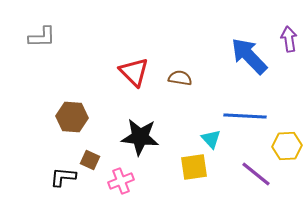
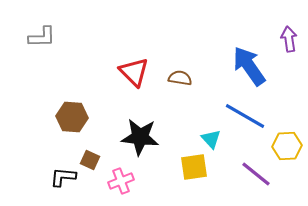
blue arrow: moved 10 px down; rotated 9 degrees clockwise
blue line: rotated 27 degrees clockwise
